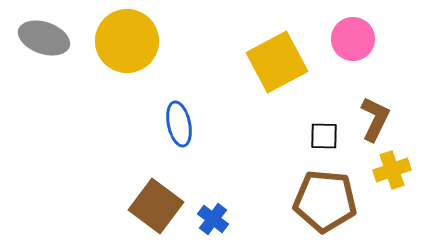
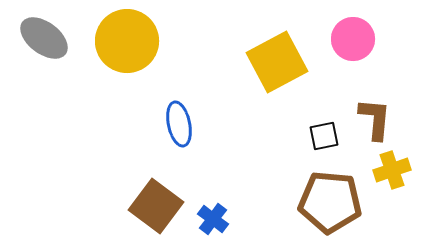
gray ellipse: rotated 18 degrees clockwise
brown L-shape: rotated 21 degrees counterclockwise
black square: rotated 12 degrees counterclockwise
brown pentagon: moved 5 px right, 1 px down
